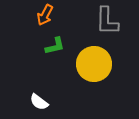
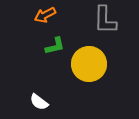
orange arrow: rotated 35 degrees clockwise
gray L-shape: moved 2 px left, 1 px up
yellow circle: moved 5 px left
